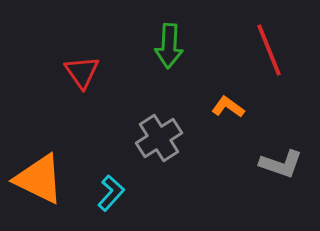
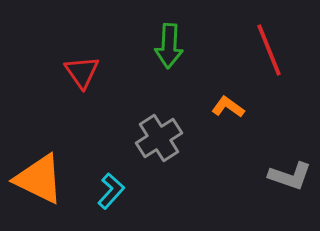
gray L-shape: moved 9 px right, 12 px down
cyan L-shape: moved 2 px up
